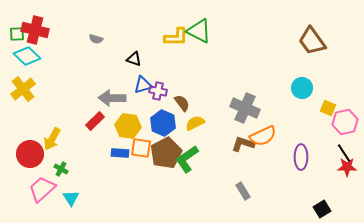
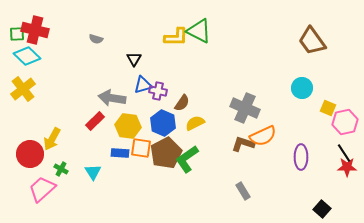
black triangle: rotated 42 degrees clockwise
gray arrow: rotated 8 degrees clockwise
brown semicircle: rotated 72 degrees clockwise
cyan triangle: moved 22 px right, 26 px up
black square: rotated 18 degrees counterclockwise
